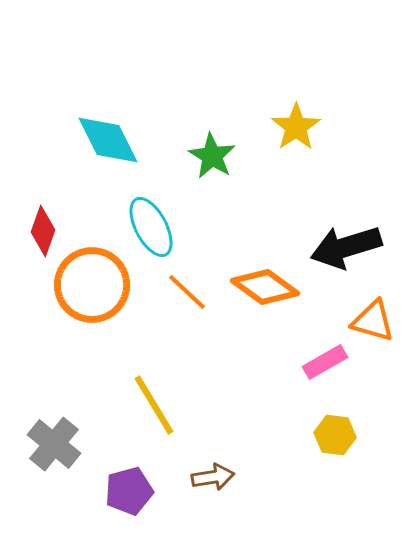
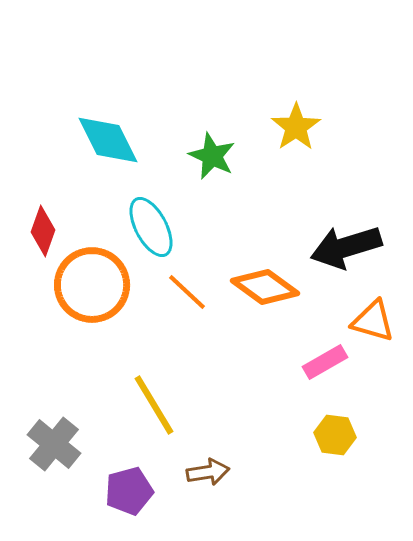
green star: rotated 6 degrees counterclockwise
brown arrow: moved 5 px left, 5 px up
